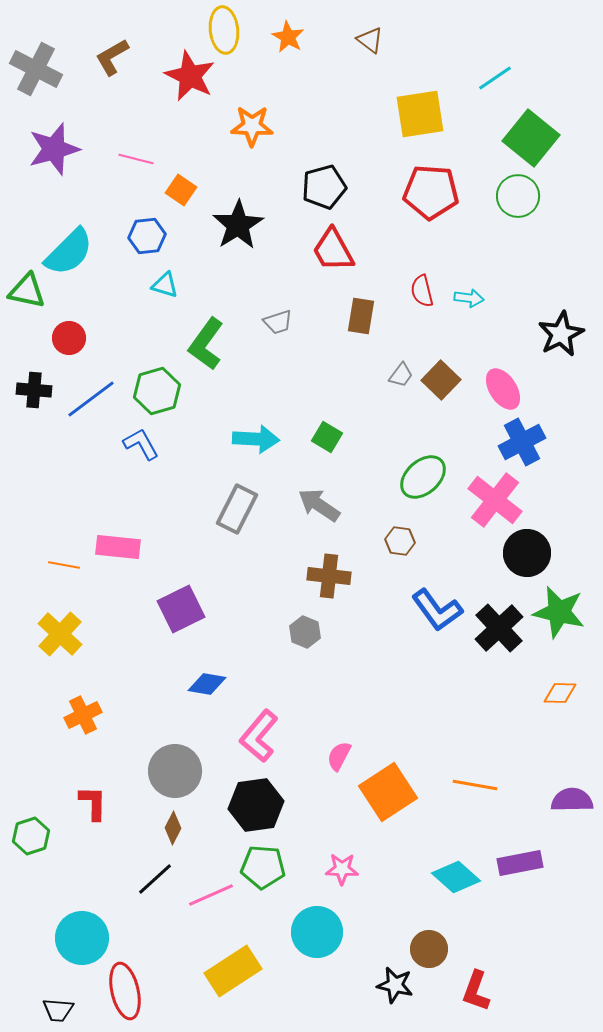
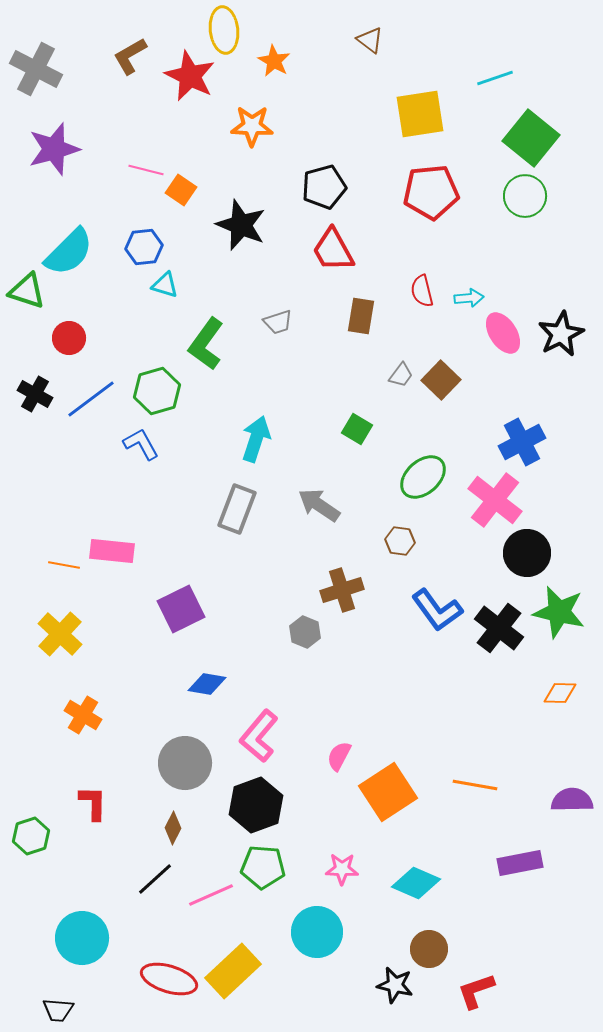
orange star at (288, 37): moved 14 px left, 24 px down
brown L-shape at (112, 57): moved 18 px right, 1 px up
cyan line at (495, 78): rotated 15 degrees clockwise
pink line at (136, 159): moved 10 px right, 11 px down
red pentagon at (431, 192): rotated 10 degrees counterclockwise
green circle at (518, 196): moved 7 px right
black star at (238, 225): moved 3 px right; rotated 18 degrees counterclockwise
blue hexagon at (147, 236): moved 3 px left, 11 px down
green triangle at (27, 291): rotated 6 degrees clockwise
cyan arrow at (469, 298): rotated 12 degrees counterclockwise
pink ellipse at (503, 389): moved 56 px up
black cross at (34, 390): moved 1 px right, 4 px down; rotated 24 degrees clockwise
green square at (327, 437): moved 30 px right, 8 px up
cyan arrow at (256, 439): rotated 75 degrees counterclockwise
gray rectangle at (237, 509): rotated 6 degrees counterclockwise
pink rectangle at (118, 547): moved 6 px left, 4 px down
brown cross at (329, 576): moved 13 px right, 14 px down; rotated 24 degrees counterclockwise
black cross at (499, 628): rotated 9 degrees counterclockwise
orange cross at (83, 715): rotated 33 degrees counterclockwise
gray circle at (175, 771): moved 10 px right, 8 px up
black hexagon at (256, 805): rotated 12 degrees counterclockwise
cyan diamond at (456, 877): moved 40 px left, 6 px down; rotated 18 degrees counterclockwise
yellow rectangle at (233, 971): rotated 10 degrees counterclockwise
red ellipse at (125, 991): moved 44 px right, 12 px up; rotated 60 degrees counterclockwise
red L-shape at (476, 991): rotated 51 degrees clockwise
